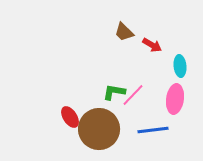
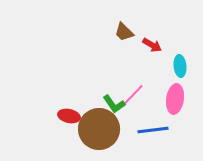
green L-shape: moved 12 px down; rotated 135 degrees counterclockwise
red ellipse: moved 1 px left, 1 px up; rotated 45 degrees counterclockwise
